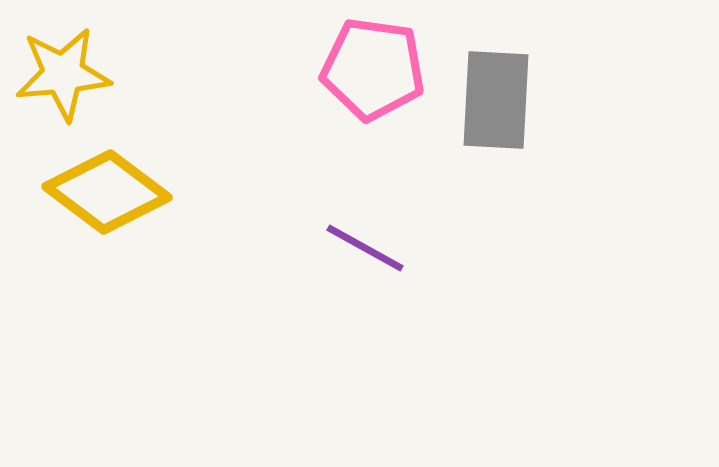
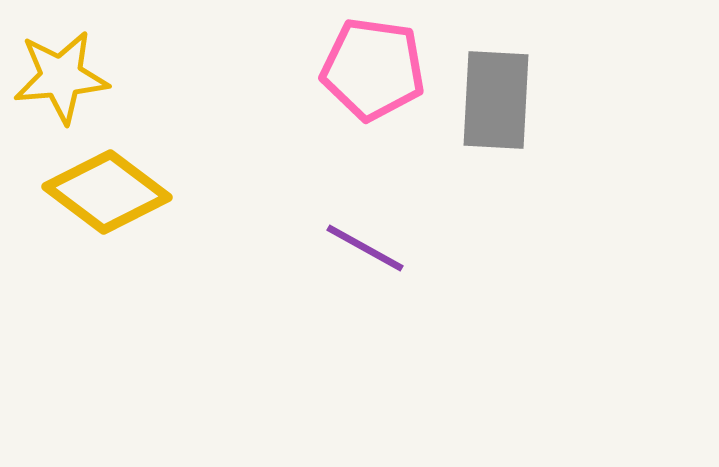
yellow star: moved 2 px left, 3 px down
